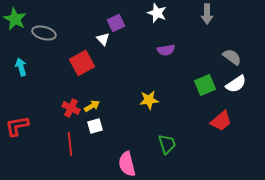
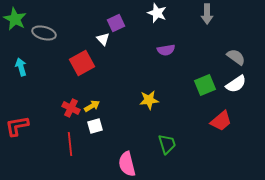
gray semicircle: moved 4 px right
